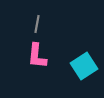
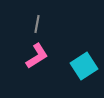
pink L-shape: rotated 128 degrees counterclockwise
